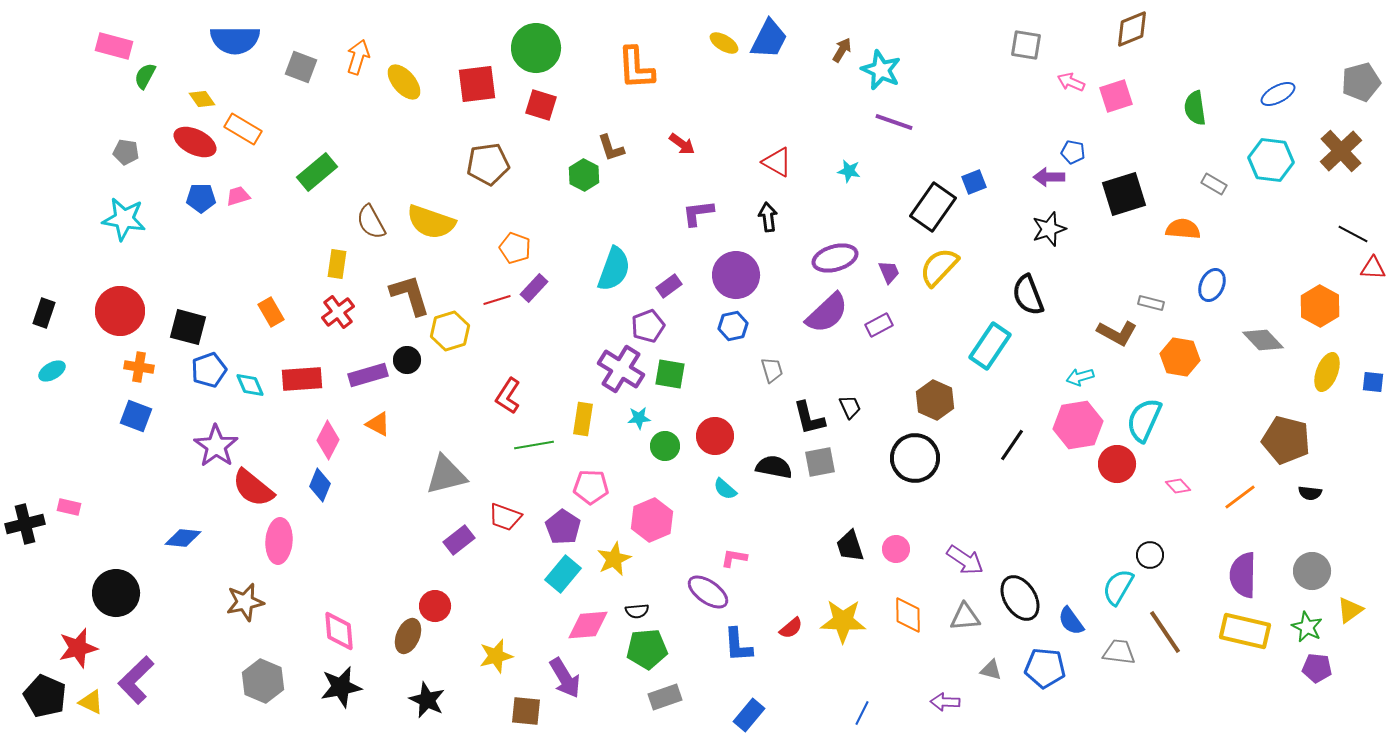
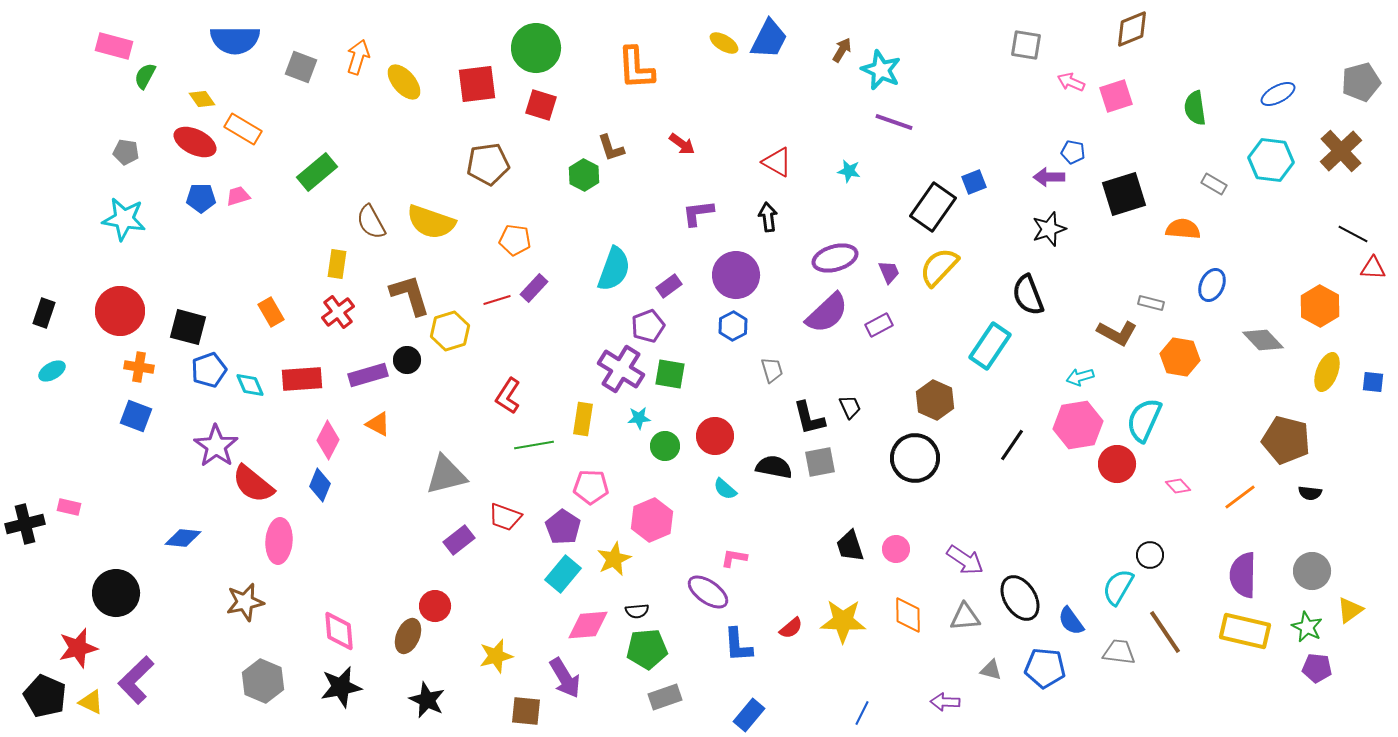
orange pentagon at (515, 248): moved 8 px up; rotated 12 degrees counterclockwise
blue hexagon at (733, 326): rotated 16 degrees counterclockwise
red semicircle at (253, 488): moved 4 px up
